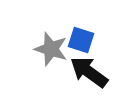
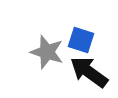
gray star: moved 4 px left, 3 px down
